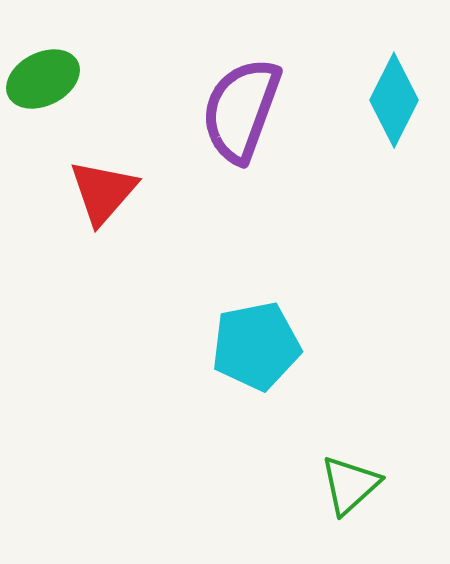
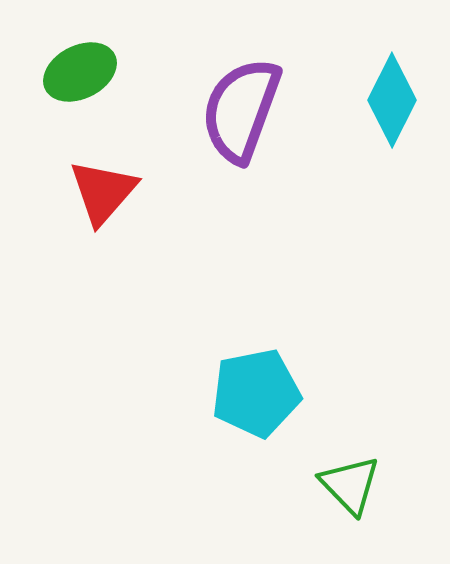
green ellipse: moved 37 px right, 7 px up
cyan diamond: moved 2 px left
cyan pentagon: moved 47 px down
green triangle: rotated 32 degrees counterclockwise
